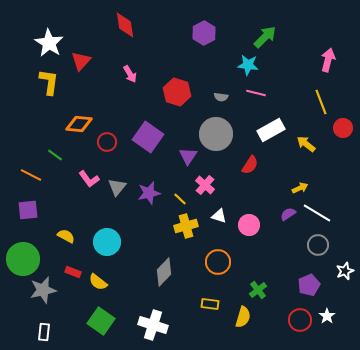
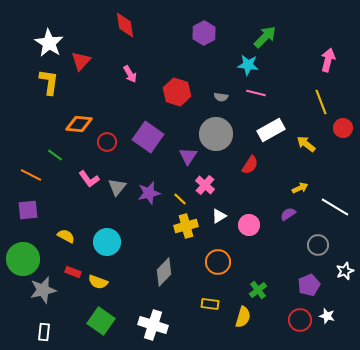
white line at (317, 213): moved 18 px right, 6 px up
white triangle at (219, 216): rotated 49 degrees counterclockwise
yellow semicircle at (98, 282): rotated 18 degrees counterclockwise
white star at (327, 316): rotated 21 degrees counterclockwise
